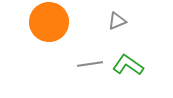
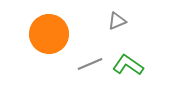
orange circle: moved 12 px down
gray line: rotated 15 degrees counterclockwise
